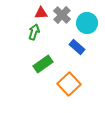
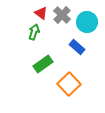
red triangle: rotated 40 degrees clockwise
cyan circle: moved 1 px up
